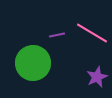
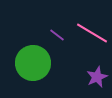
purple line: rotated 49 degrees clockwise
